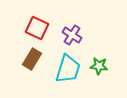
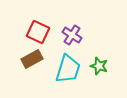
red square: moved 1 px right, 4 px down
brown rectangle: rotated 30 degrees clockwise
green star: rotated 12 degrees clockwise
